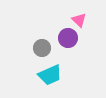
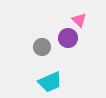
gray circle: moved 1 px up
cyan trapezoid: moved 7 px down
